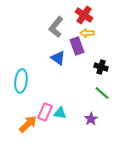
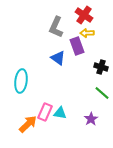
gray L-shape: rotated 15 degrees counterclockwise
